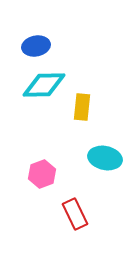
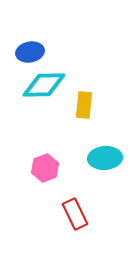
blue ellipse: moved 6 px left, 6 px down
yellow rectangle: moved 2 px right, 2 px up
cyan ellipse: rotated 16 degrees counterclockwise
pink hexagon: moved 3 px right, 6 px up
